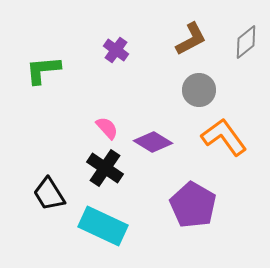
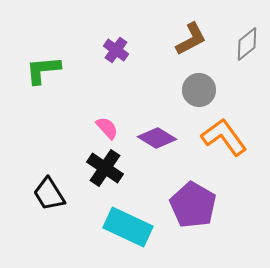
gray diamond: moved 1 px right, 2 px down
purple diamond: moved 4 px right, 4 px up
cyan rectangle: moved 25 px right, 1 px down
